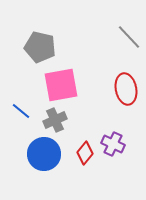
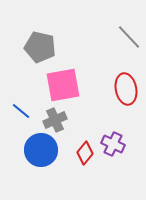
pink square: moved 2 px right
blue circle: moved 3 px left, 4 px up
